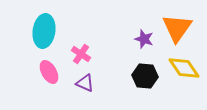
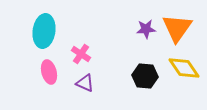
purple star: moved 2 px right, 10 px up; rotated 24 degrees counterclockwise
pink ellipse: rotated 15 degrees clockwise
